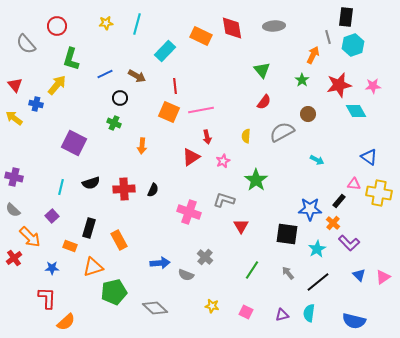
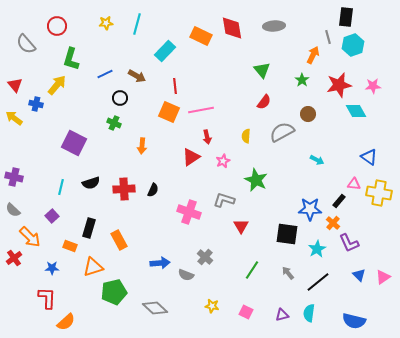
green star at (256, 180): rotated 10 degrees counterclockwise
purple L-shape at (349, 243): rotated 20 degrees clockwise
